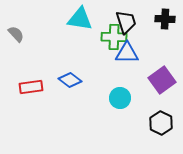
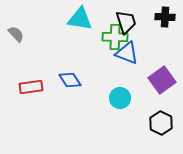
black cross: moved 2 px up
green cross: moved 1 px right
blue triangle: rotated 20 degrees clockwise
blue diamond: rotated 20 degrees clockwise
